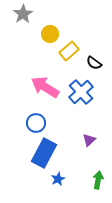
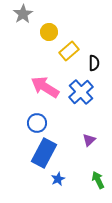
yellow circle: moved 1 px left, 2 px up
black semicircle: rotated 126 degrees counterclockwise
blue circle: moved 1 px right
green arrow: rotated 36 degrees counterclockwise
